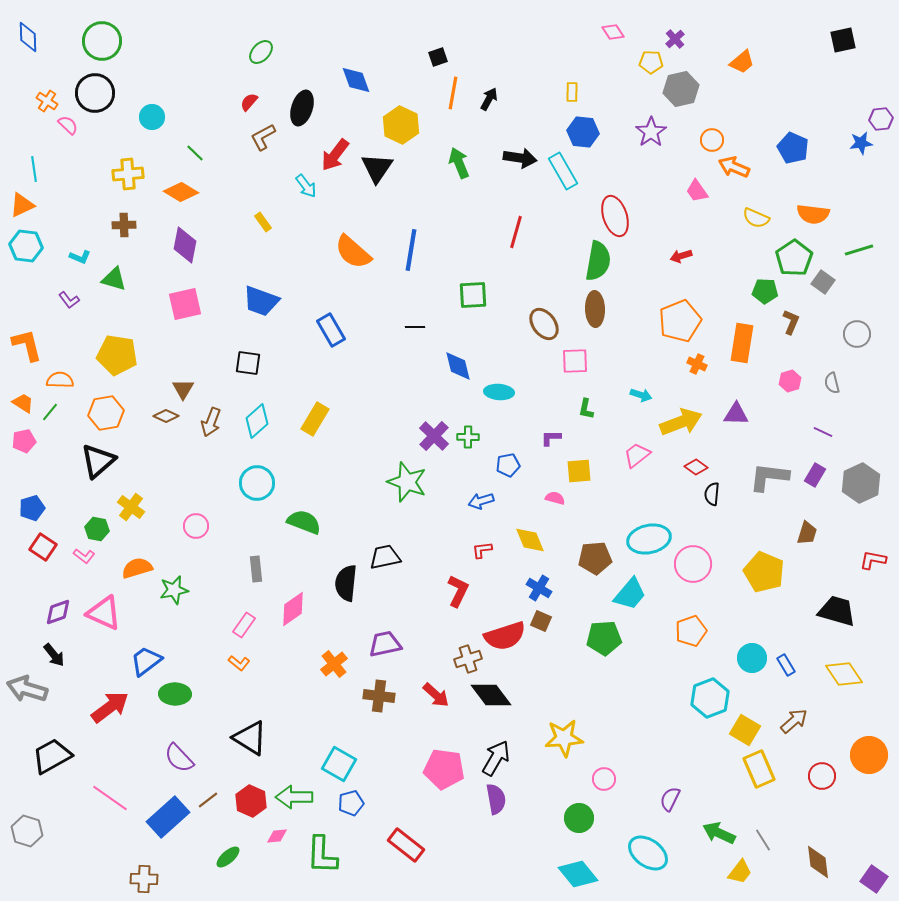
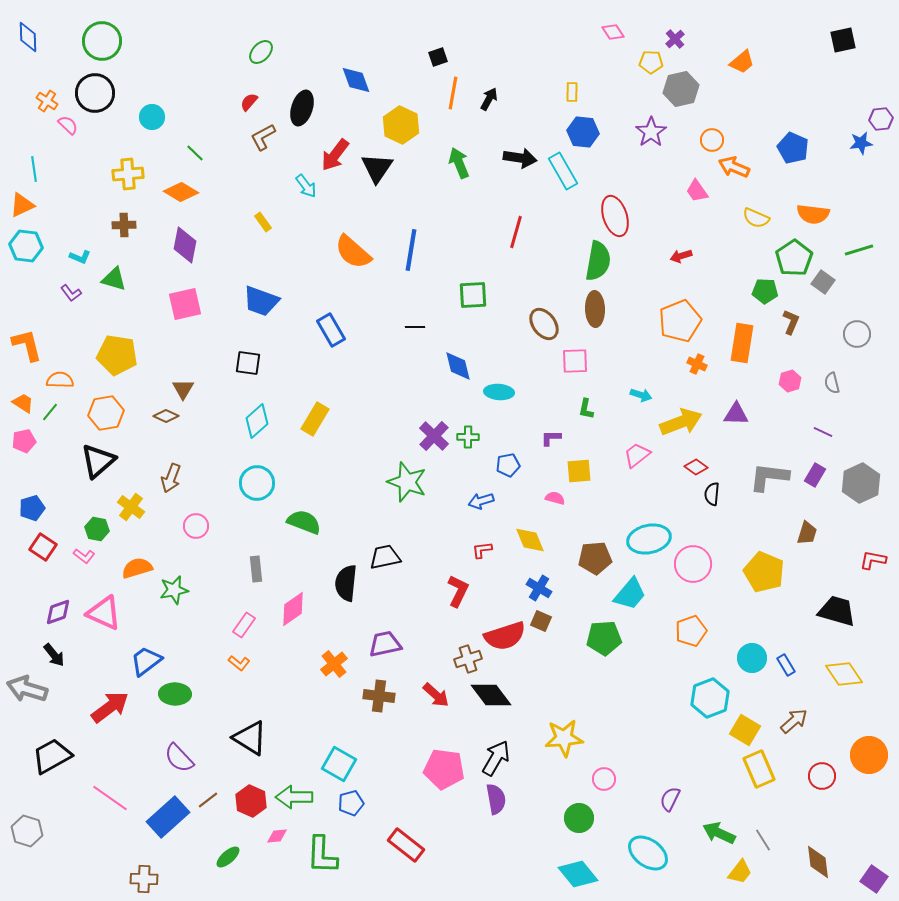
purple L-shape at (69, 300): moved 2 px right, 7 px up
brown arrow at (211, 422): moved 40 px left, 56 px down
